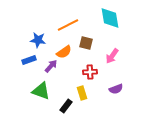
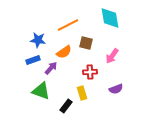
blue rectangle: moved 4 px right
purple arrow: moved 2 px down
